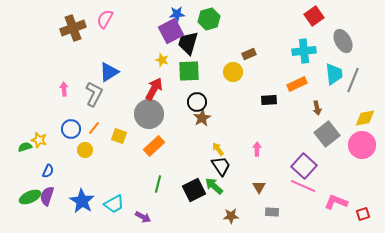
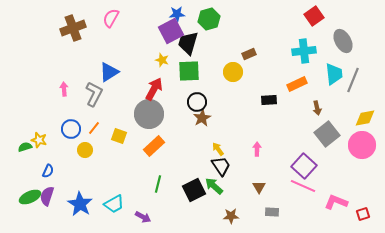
pink semicircle at (105, 19): moved 6 px right, 1 px up
blue star at (82, 201): moved 2 px left, 3 px down
